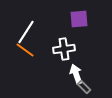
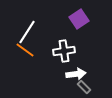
purple square: rotated 30 degrees counterclockwise
white line: moved 1 px right
white cross: moved 2 px down
white arrow: rotated 102 degrees clockwise
